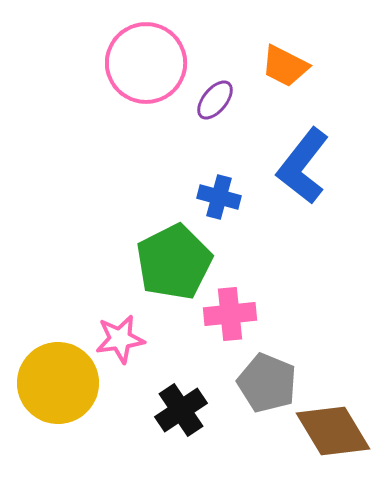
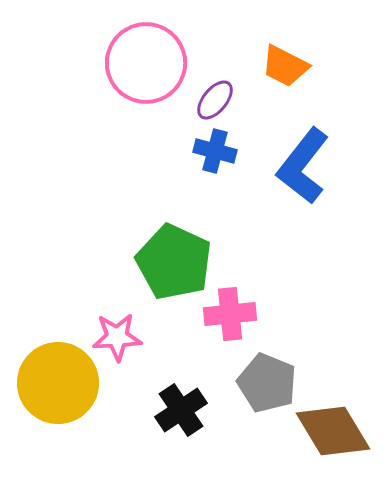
blue cross: moved 4 px left, 46 px up
green pentagon: rotated 20 degrees counterclockwise
pink star: moved 3 px left, 2 px up; rotated 6 degrees clockwise
